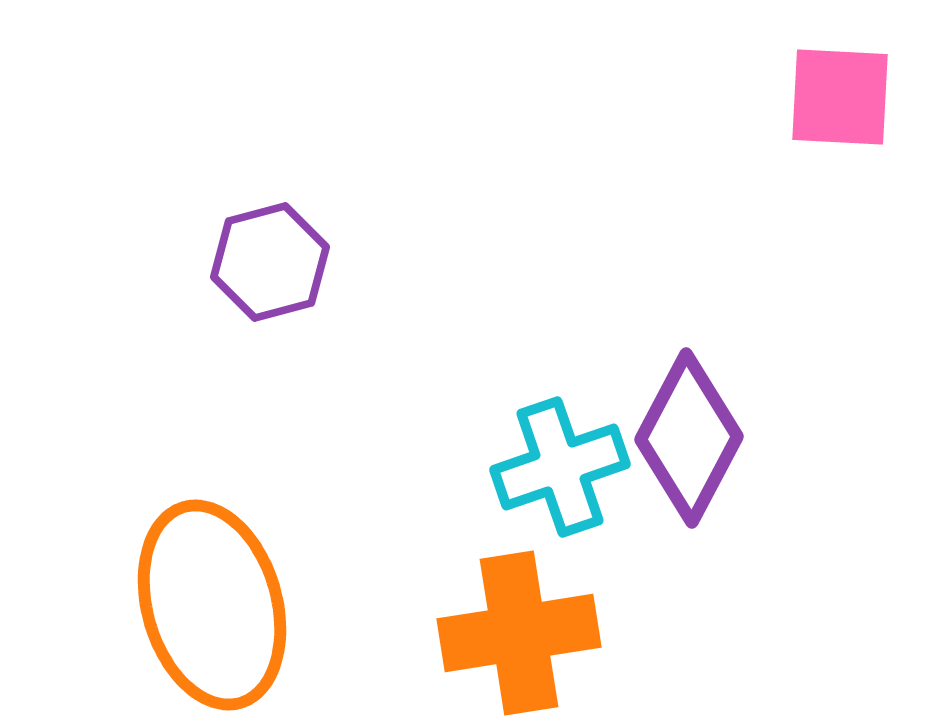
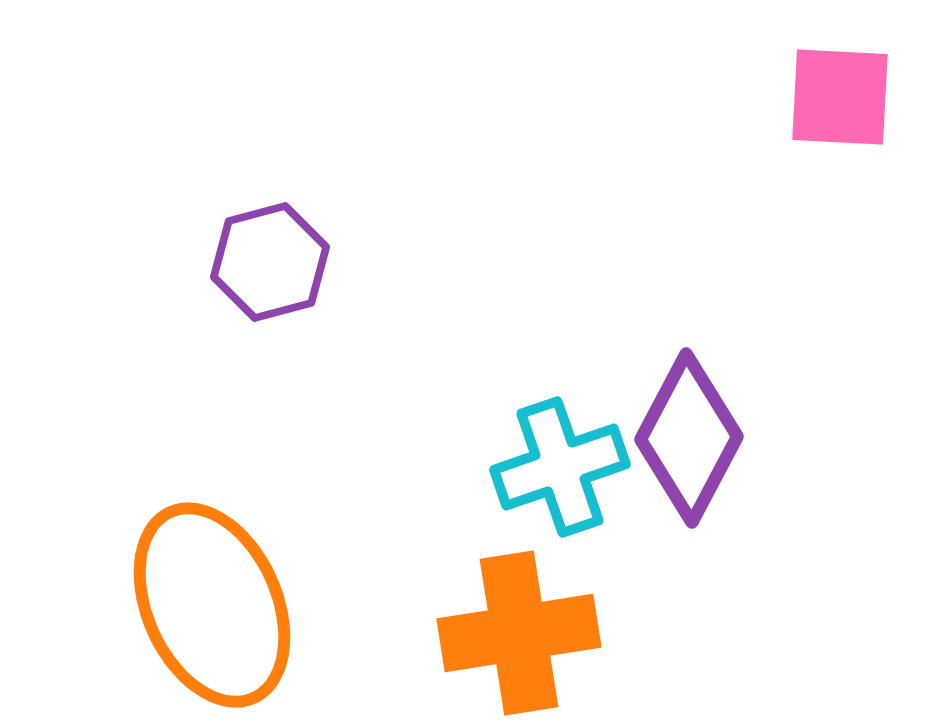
orange ellipse: rotated 8 degrees counterclockwise
